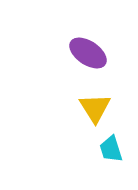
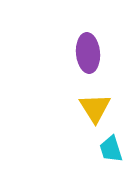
purple ellipse: rotated 51 degrees clockwise
